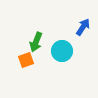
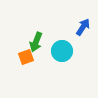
orange square: moved 3 px up
